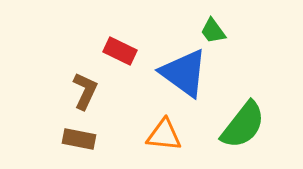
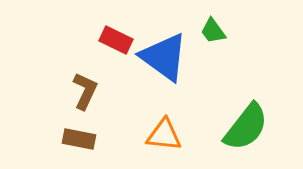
red rectangle: moved 4 px left, 11 px up
blue triangle: moved 20 px left, 16 px up
green semicircle: moved 3 px right, 2 px down
